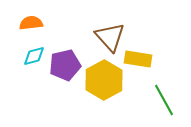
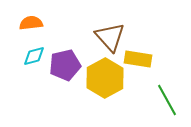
yellow hexagon: moved 1 px right, 2 px up
green line: moved 3 px right
